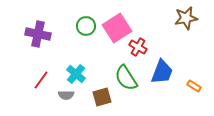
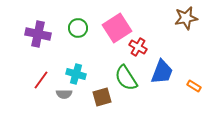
green circle: moved 8 px left, 2 px down
cyan cross: rotated 24 degrees counterclockwise
gray semicircle: moved 2 px left, 1 px up
